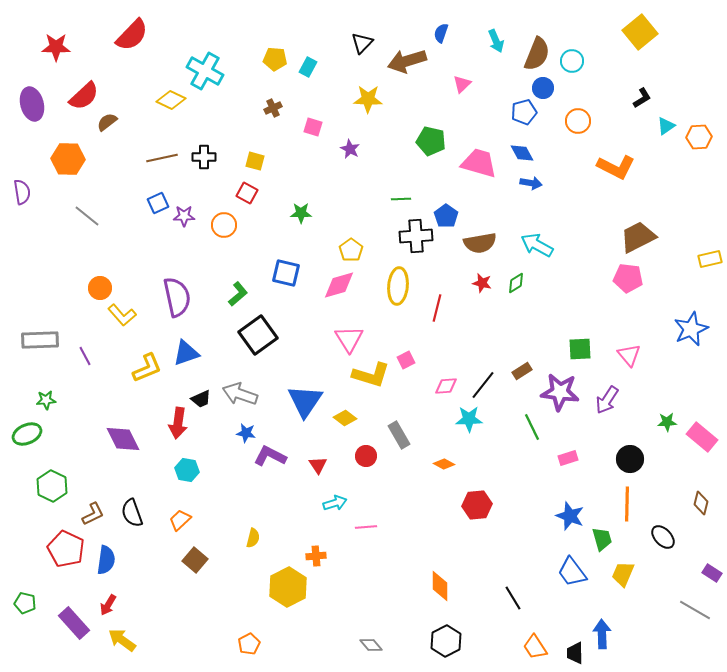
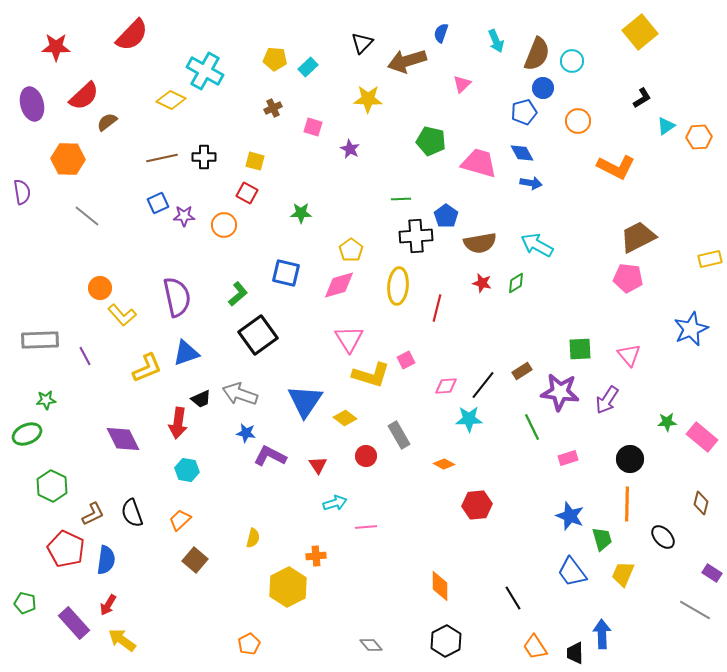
cyan rectangle at (308, 67): rotated 18 degrees clockwise
